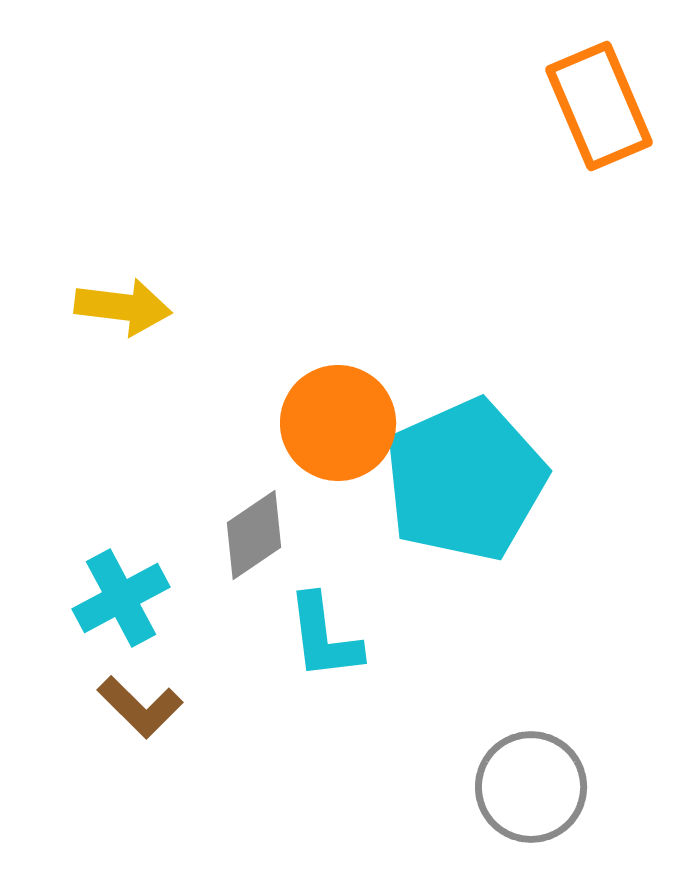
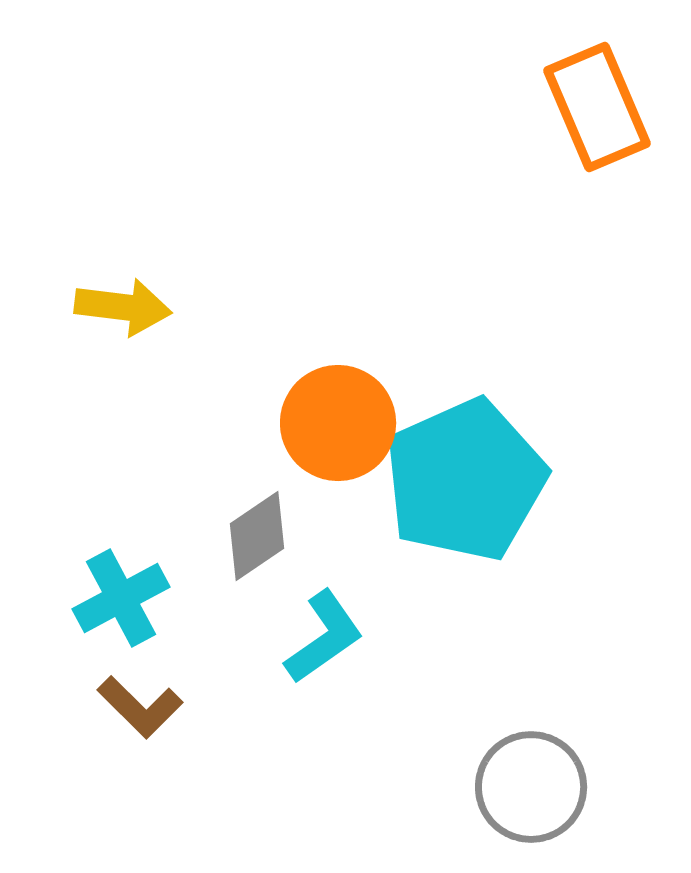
orange rectangle: moved 2 px left, 1 px down
gray diamond: moved 3 px right, 1 px down
cyan L-shape: rotated 118 degrees counterclockwise
